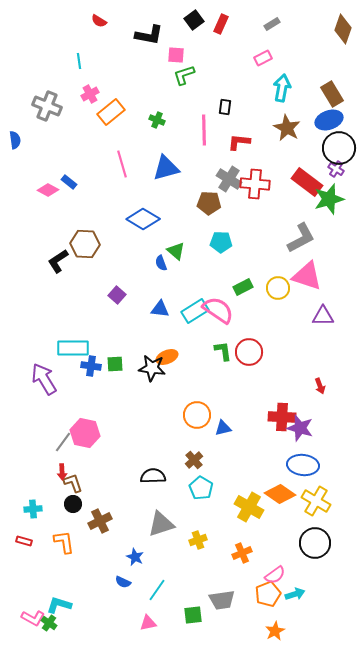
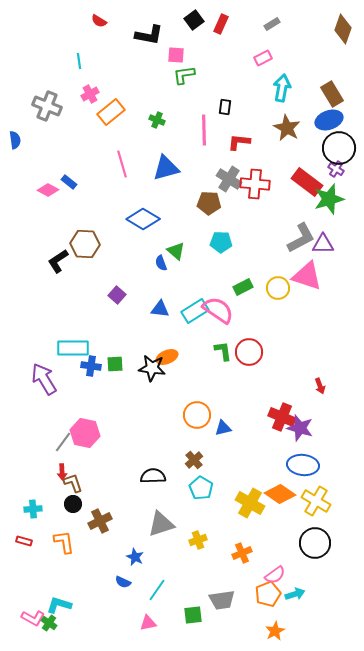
green L-shape at (184, 75): rotated 10 degrees clockwise
purple triangle at (323, 316): moved 72 px up
red cross at (282, 417): rotated 20 degrees clockwise
yellow cross at (249, 507): moved 1 px right, 4 px up
